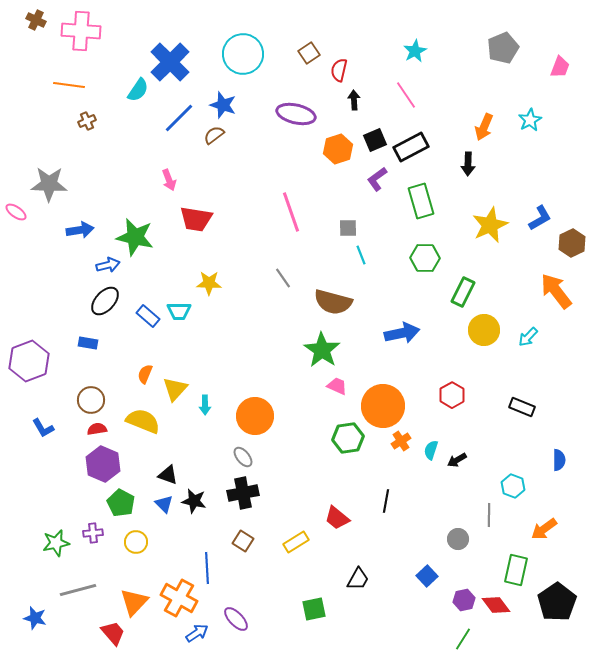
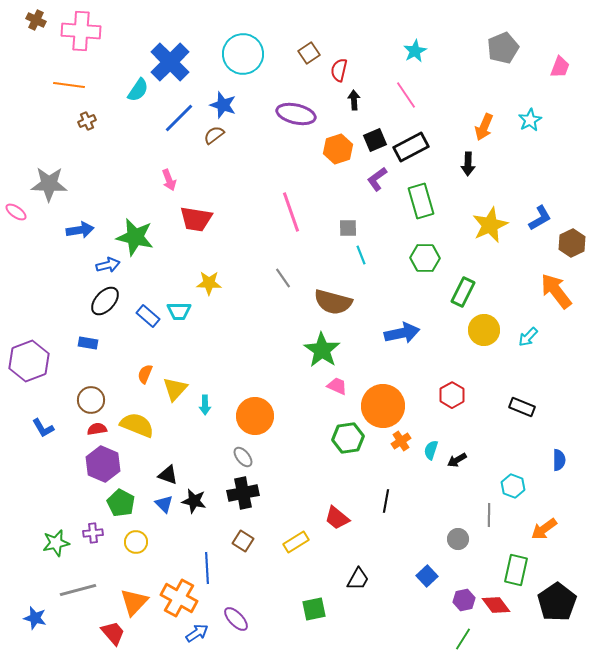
yellow semicircle at (143, 421): moved 6 px left, 4 px down
